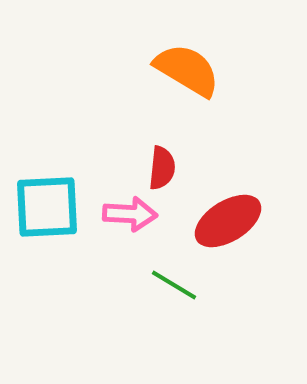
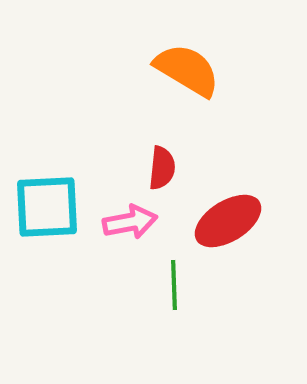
pink arrow: moved 8 px down; rotated 14 degrees counterclockwise
green line: rotated 57 degrees clockwise
